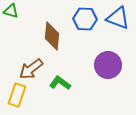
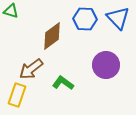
blue triangle: rotated 25 degrees clockwise
brown diamond: rotated 48 degrees clockwise
purple circle: moved 2 px left
green L-shape: moved 3 px right
